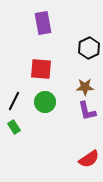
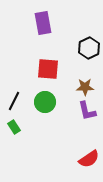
red square: moved 7 px right
